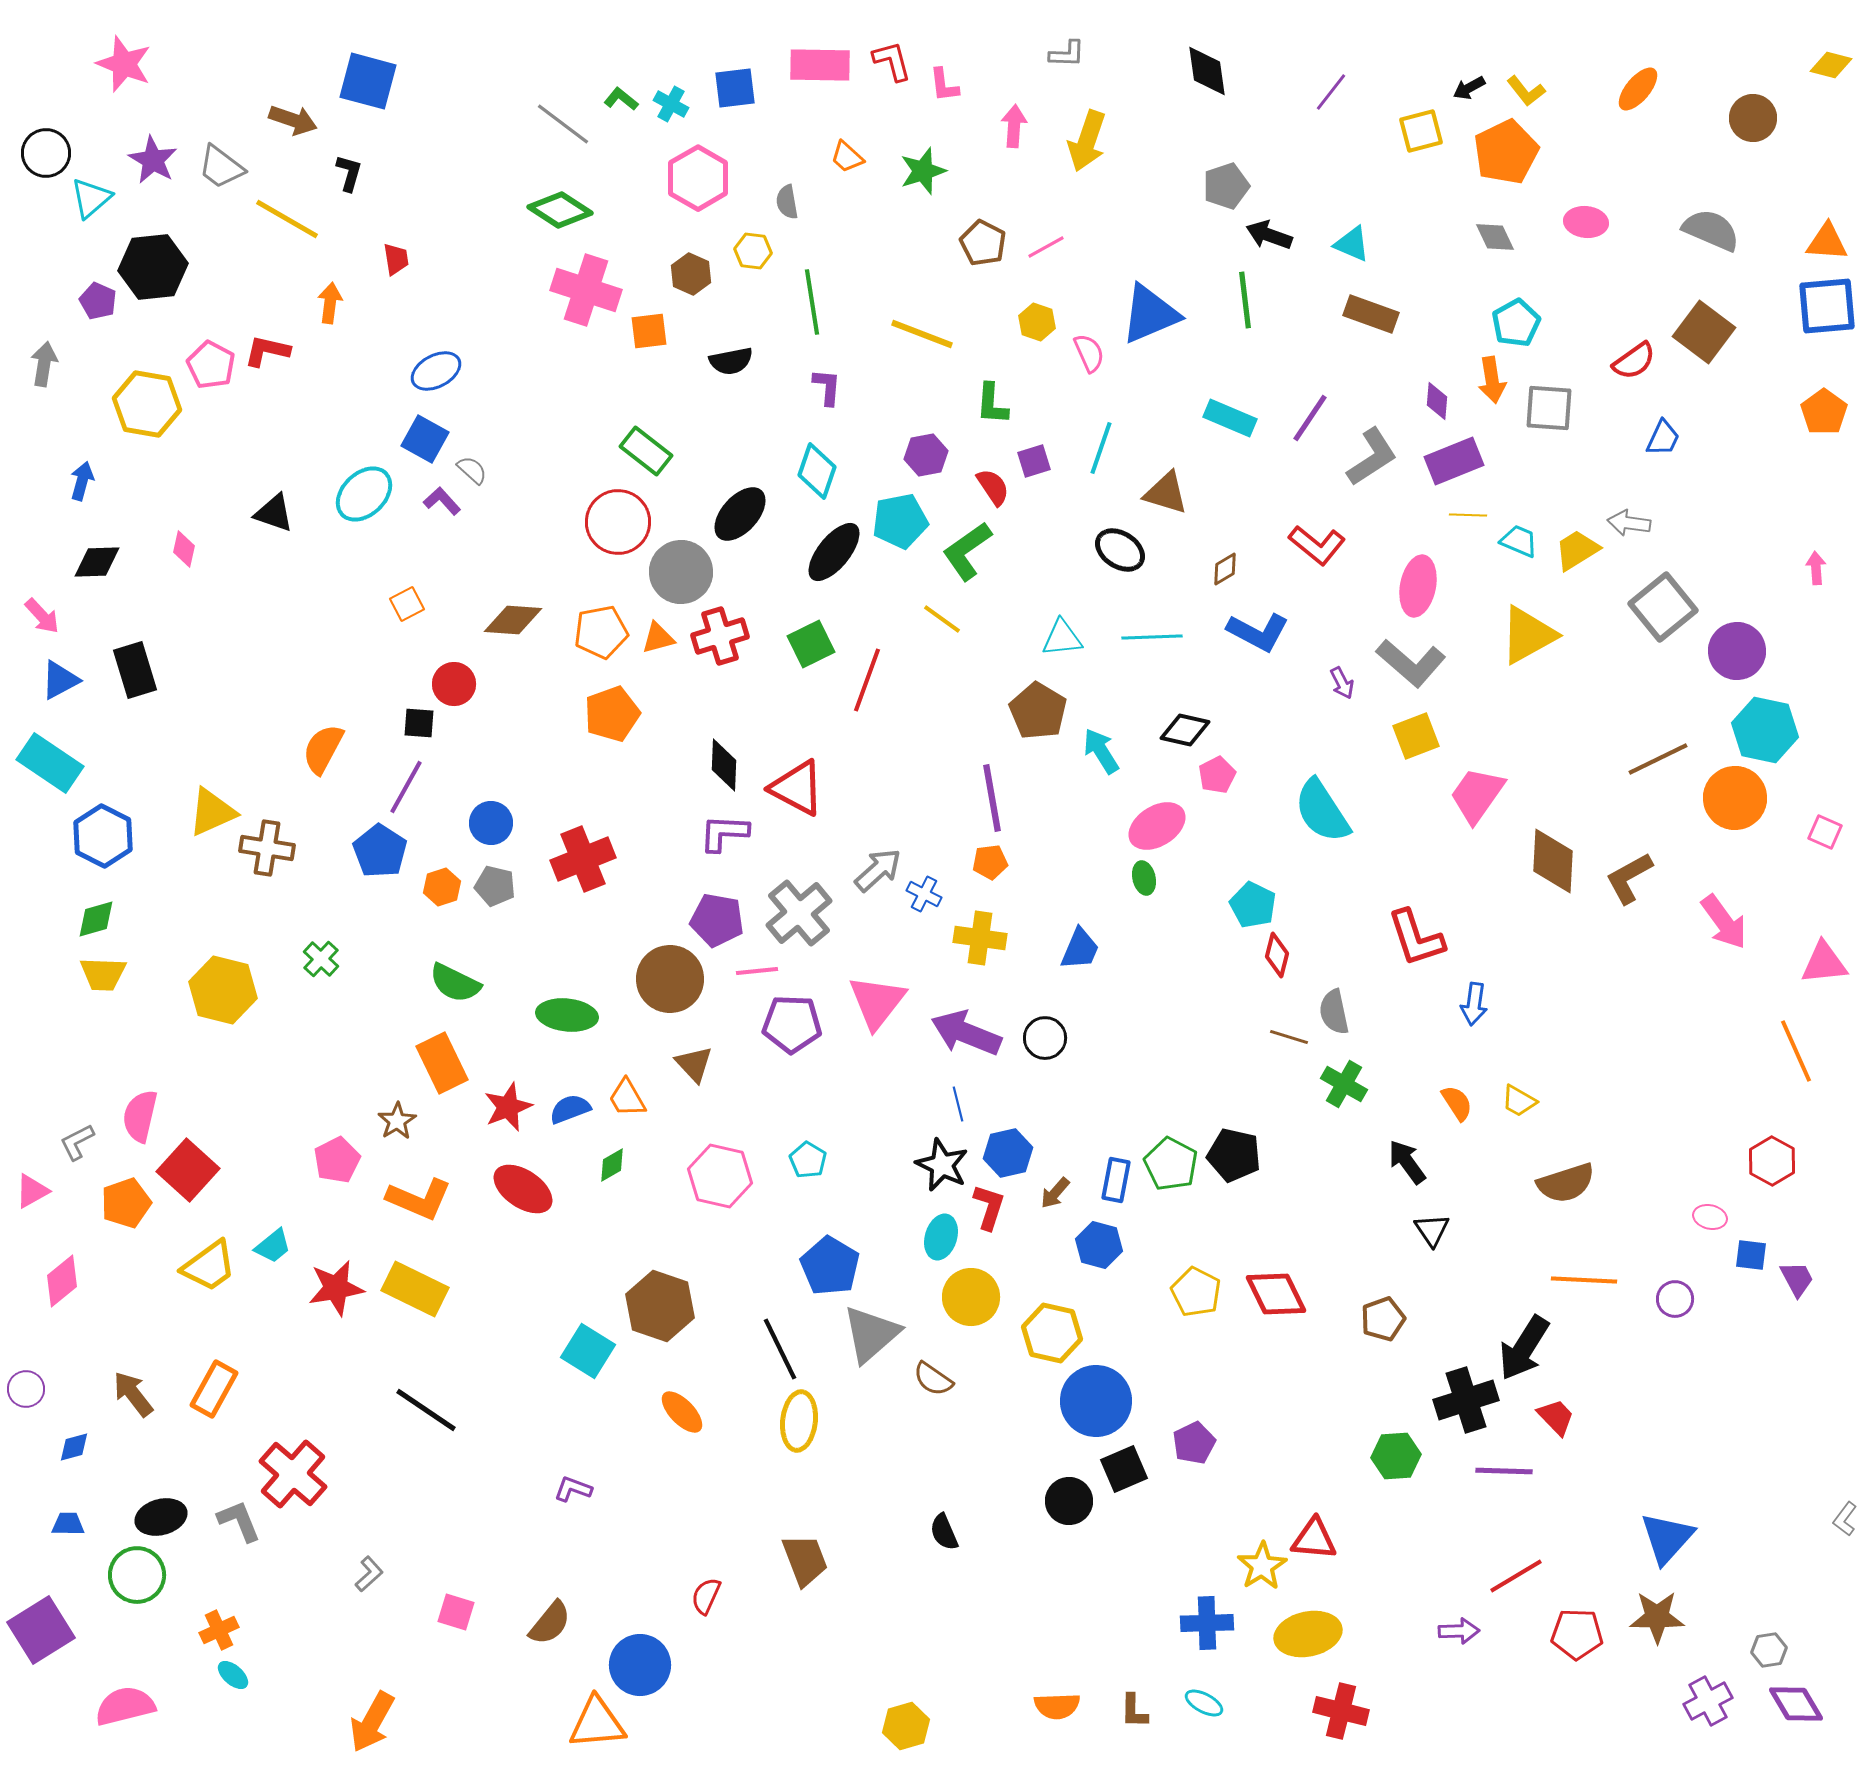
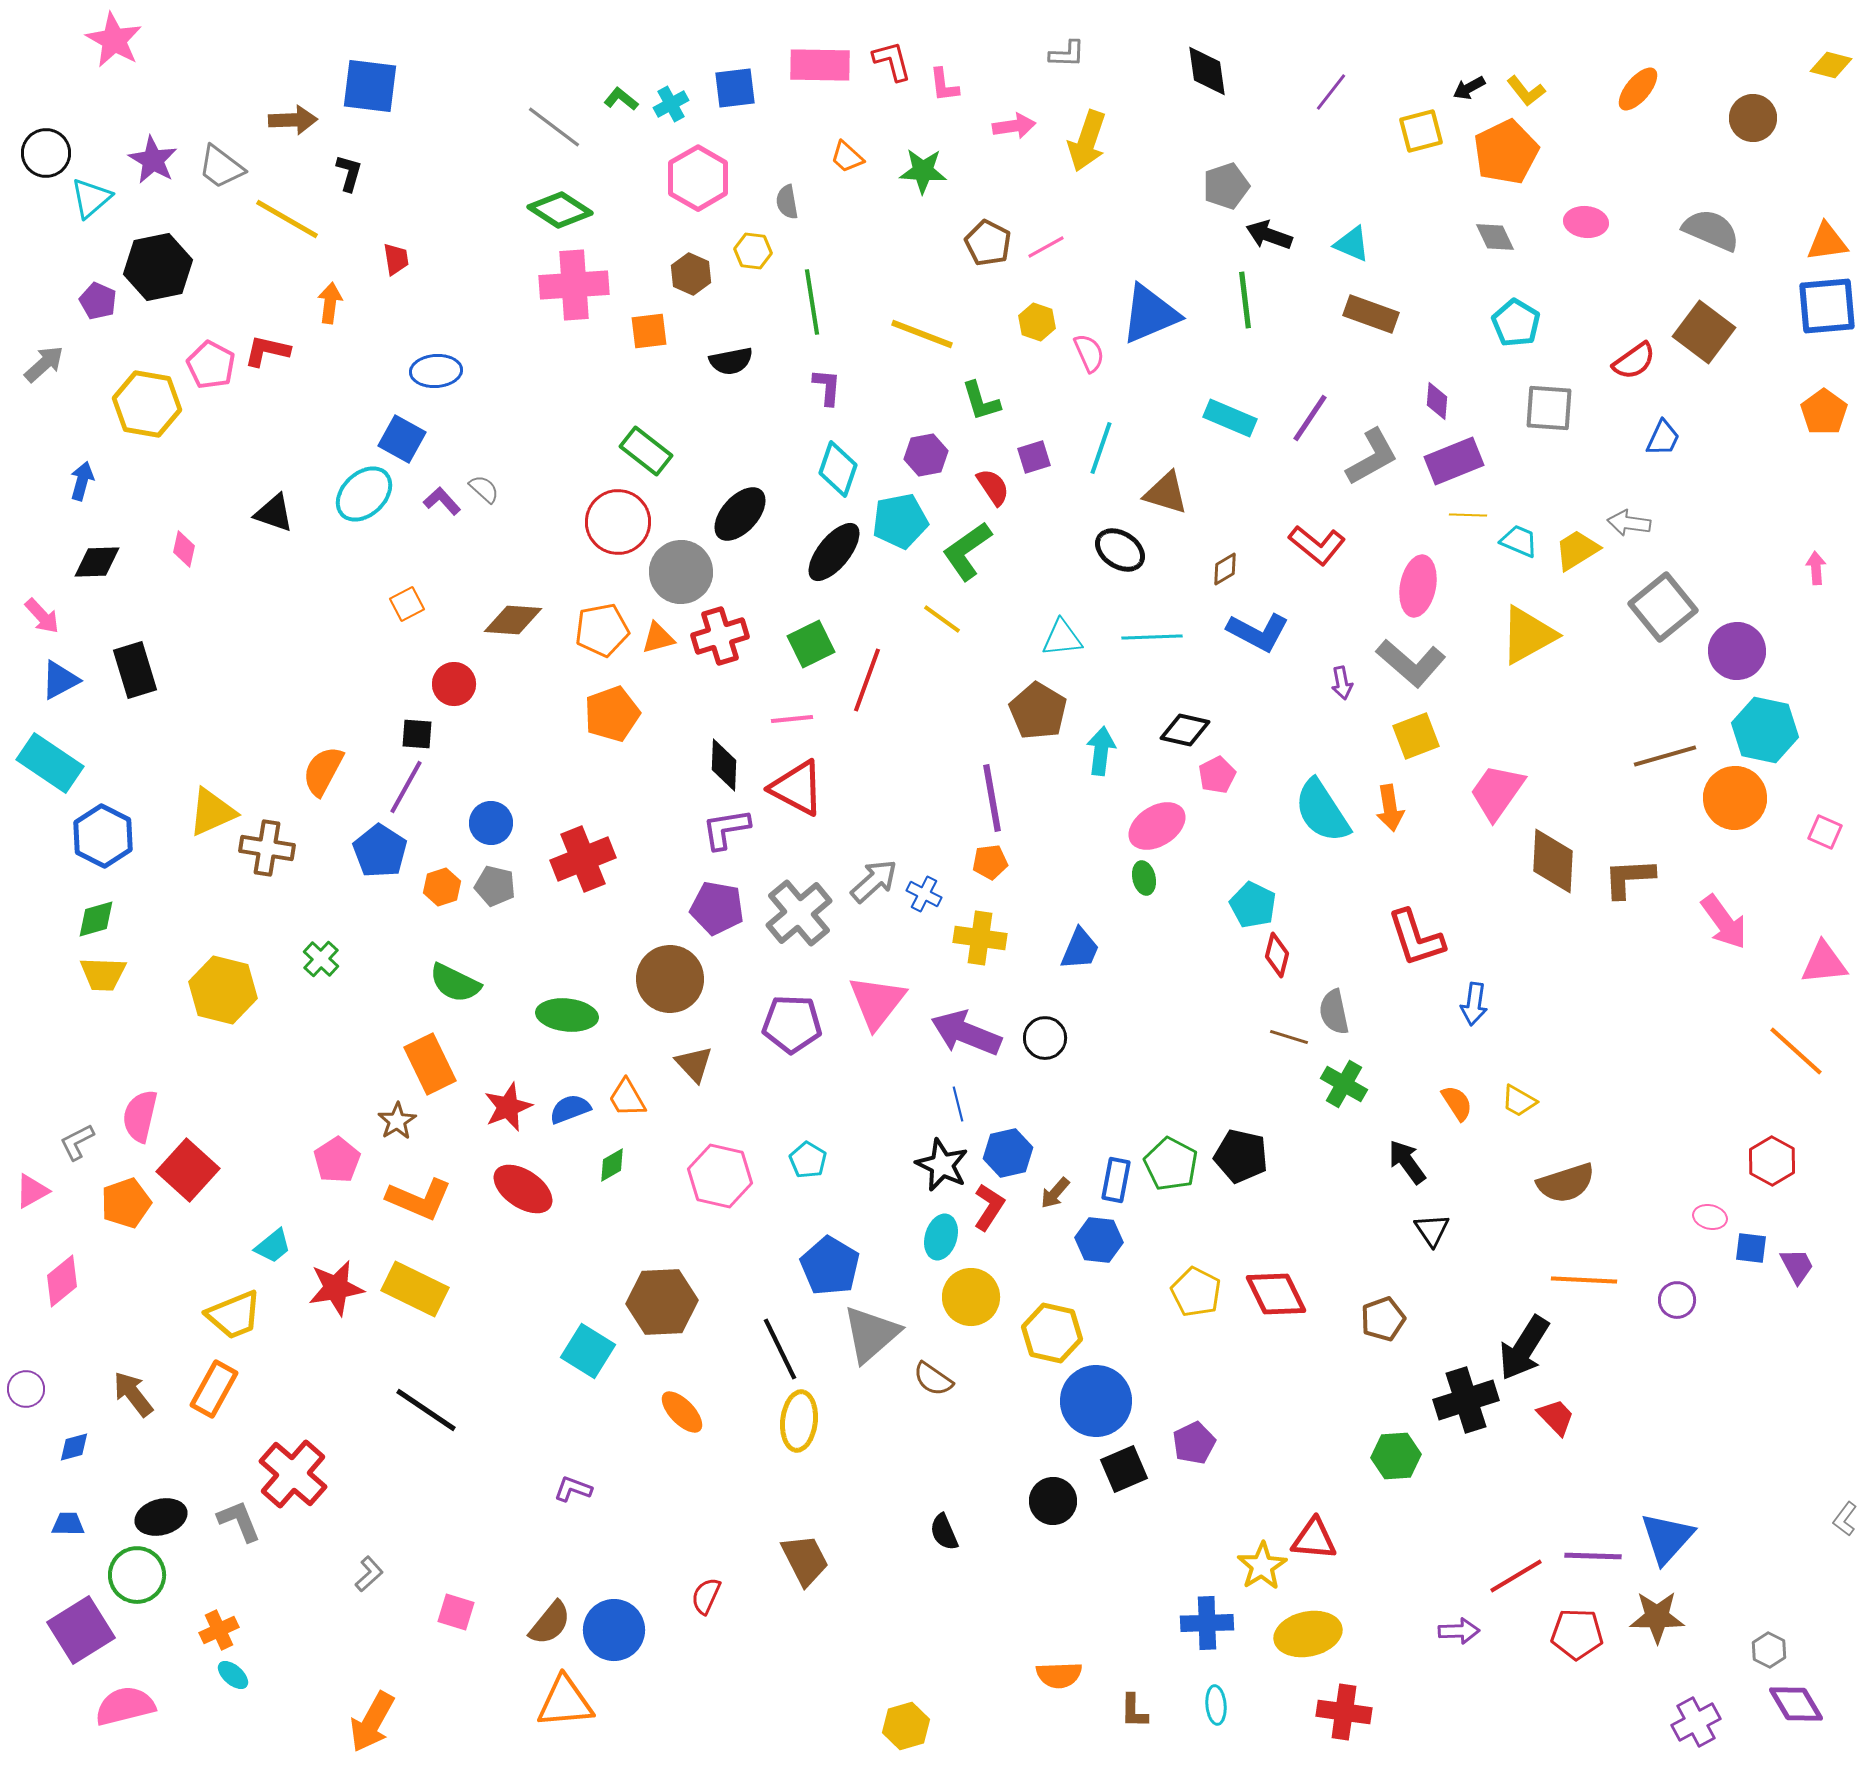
pink star at (124, 64): moved 10 px left, 24 px up; rotated 8 degrees clockwise
blue square at (368, 81): moved 2 px right, 5 px down; rotated 8 degrees counterclockwise
cyan cross at (671, 104): rotated 32 degrees clockwise
brown arrow at (293, 120): rotated 21 degrees counterclockwise
gray line at (563, 124): moved 9 px left, 3 px down
pink arrow at (1014, 126): rotated 78 degrees clockwise
green star at (923, 171): rotated 21 degrees clockwise
orange triangle at (1827, 242): rotated 12 degrees counterclockwise
brown pentagon at (983, 243): moved 5 px right
black hexagon at (153, 267): moved 5 px right; rotated 6 degrees counterclockwise
pink cross at (586, 290): moved 12 px left, 5 px up; rotated 22 degrees counterclockwise
cyan pentagon at (1516, 323): rotated 12 degrees counterclockwise
gray arrow at (44, 364): rotated 39 degrees clockwise
blue ellipse at (436, 371): rotated 24 degrees clockwise
orange arrow at (1492, 380): moved 102 px left, 428 px down
green L-shape at (992, 404): moved 11 px left, 3 px up; rotated 21 degrees counterclockwise
blue square at (425, 439): moved 23 px left
gray L-shape at (1372, 457): rotated 4 degrees clockwise
purple square at (1034, 461): moved 4 px up
gray semicircle at (472, 470): moved 12 px right, 19 px down
cyan diamond at (817, 471): moved 21 px right, 2 px up
orange pentagon at (601, 632): moved 1 px right, 2 px up
purple arrow at (1342, 683): rotated 16 degrees clockwise
black square at (419, 723): moved 2 px left, 11 px down
orange semicircle at (323, 749): moved 22 px down
cyan arrow at (1101, 751): rotated 39 degrees clockwise
brown line at (1658, 759): moved 7 px right, 3 px up; rotated 10 degrees clockwise
pink trapezoid at (1477, 795): moved 20 px right, 3 px up
purple L-shape at (724, 833): moved 2 px right, 4 px up; rotated 12 degrees counterclockwise
gray arrow at (878, 870): moved 4 px left, 11 px down
brown L-shape at (1629, 878): rotated 26 degrees clockwise
purple pentagon at (717, 920): moved 12 px up
pink line at (757, 971): moved 35 px right, 252 px up
orange line at (1796, 1051): rotated 24 degrees counterclockwise
orange rectangle at (442, 1063): moved 12 px left, 1 px down
black pentagon at (1234, 1155): moved 7 px right, 1 px down
pink pentagon at (337, 1160): rotated 6 degrees counterclockwise
red L-shape at (989, 1207): rotated 15 degrees clockwise
blue hexagon at (1099, 1245): moved 5 px up; rotated 9 degrees counterclockwise
blue square at (1751, 1255): moved 7 px up
yellow trapezoid at (209, 1266): moved 25 px right, 49 px down; rotated 14 degrees clockwise
purple trapezoid at (1797, 1279): moved 13 px up
purple circle at (1675, 1299): moved 2 px right, 1 px down
brown hexagon at (660, 1306): moved 2 px right, 4 px up; rotated 22 degrees counterclockwise
purple line at (1504, 1471): moved 89 px right, 85 px down
black circle at (1069, 1501): moved 16 px left
brown trapezoid at (805, 1560): rotated 6 degrees counterclockwise
purple square at (41, 1630): moved 40 px right
gray hexagon at (1769, 1650): rotated 24 degrees counterclockwise
blue circle at (640, 1665): moved 26 px left, 35 px up
purple cross at (1708, 1701): moved 12 px left, 21 px down
cyan ellipse at (1204, 1703): moved 12 px right, 2 px down; rotated 57 degrees clockwise
orange semicircle at (1057, 1706): moved 2 px right, 31 px up
red cross at (1341, 1711): moved 3 px right, 1 px down; rotated 6 degrees counterclockwise
orange triangle at (597, 1723): moved 32 px left, 21 px up
